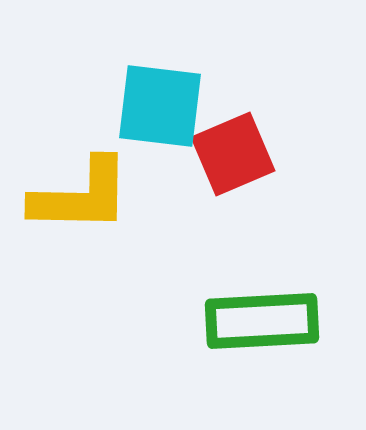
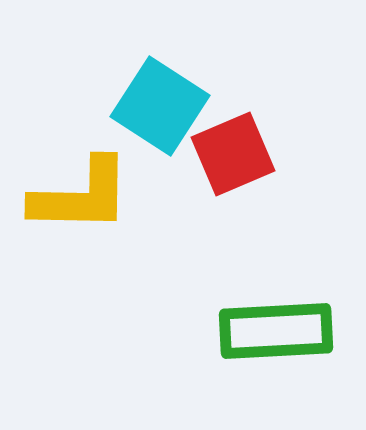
cyan square: rotated 26 degrees clockwise
green rectangle: moved 14 px right, 10 px down
